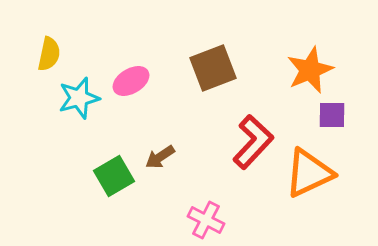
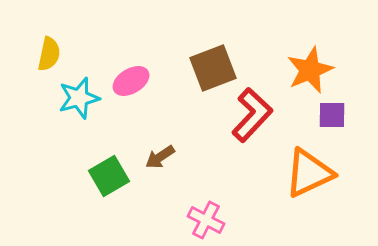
red L-shape: moved 1 px left, 27 px up
green square: moved 5 px left
